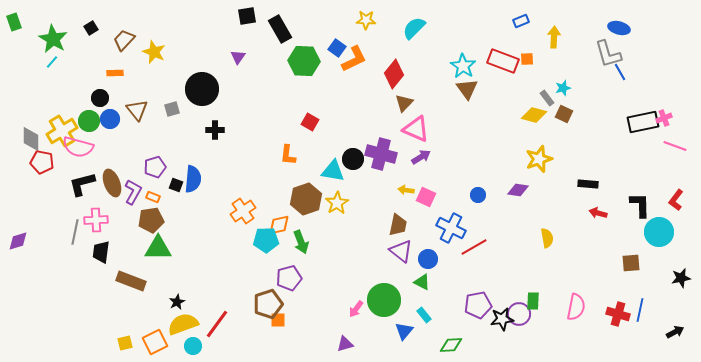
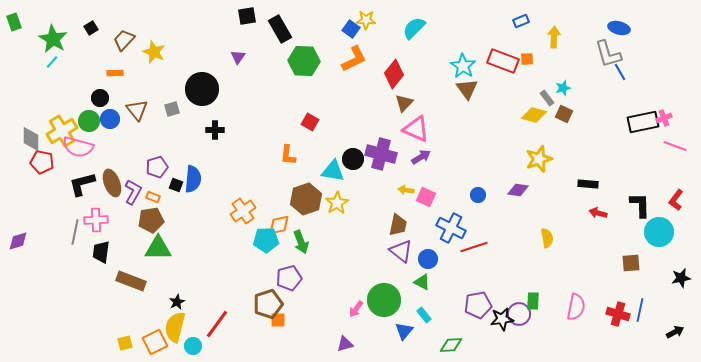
blue square at (337, 48): moved 14 px right, 19 px up
purple pentagon at (155, 167): moved 2 px right
red line at (474, 247): rotated 12 degrees clockwise
yellow semicircle at (183, 324): moved 8 px left, 3 px down; rotated 56 degrees counterclockwise
